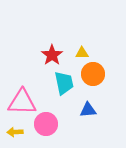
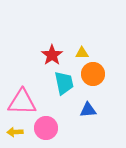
pink circle: moved 4 px down
